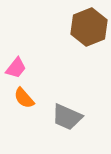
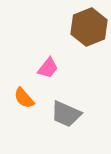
pink trapezoid: moved 32 px right
gray trapezoid: moved 1 px left, 3 px up
